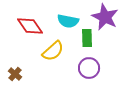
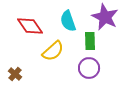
cyan semicircle: rotated 60 degrees clockwise
green rectangle: moved 3 px right, 3 px down
